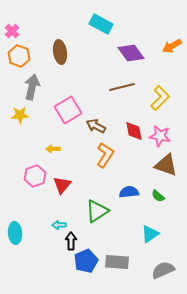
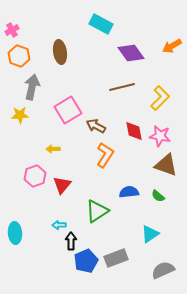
pink cross: moved 1 px up; rotated 16 degrees clockwise
gray rectangle: moved 1 px left, 4 px up; rotated 25 degrees counterclockwise
